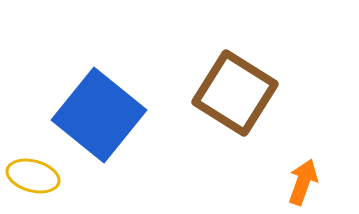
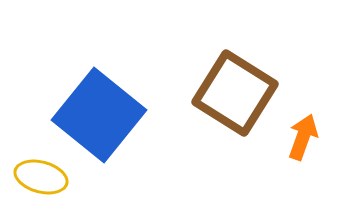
yellow ellipse: moved 8 px right, 1 px down
orange arrow: moved 45 px up
